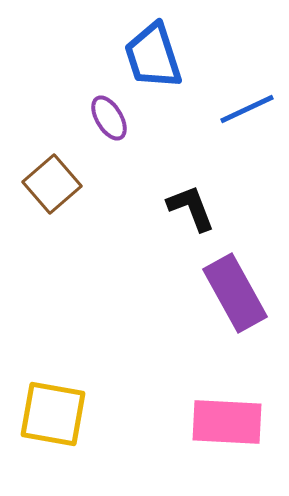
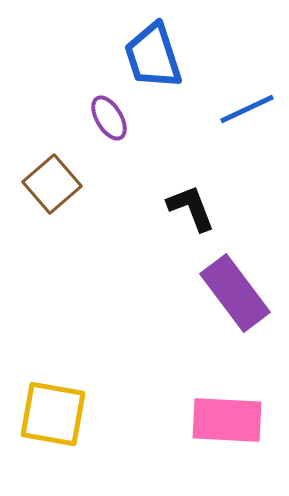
purple rectangle: rotated 8 degrees counterclockwise
pink rectangle: moved 2 px up
